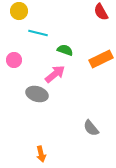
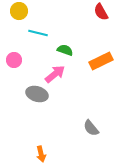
orange rectangle: moved 2 px down
